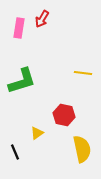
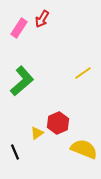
pink rectangle: rotated 24 degrees clockwise
yellow line: rotated 42 degrees counterclockwise
green L-shape: rotated 24 degrees counterclockwise
red hexagon: moved 6 px left, 8 px down; rotated 25 degrees clockwise
yellow semicircle: moved 2 px right; rotated 56 degrees counterclockwise
